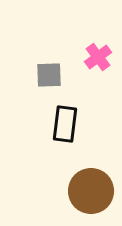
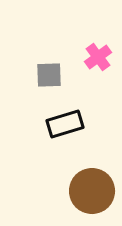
black rectangle: rotated 66 degrees clockwise
brown circle: moved 1 px right
